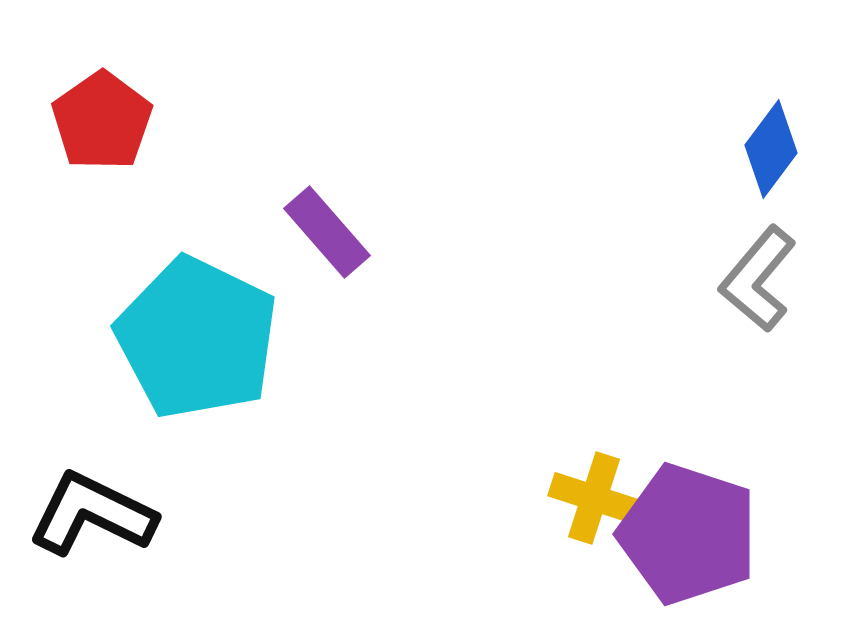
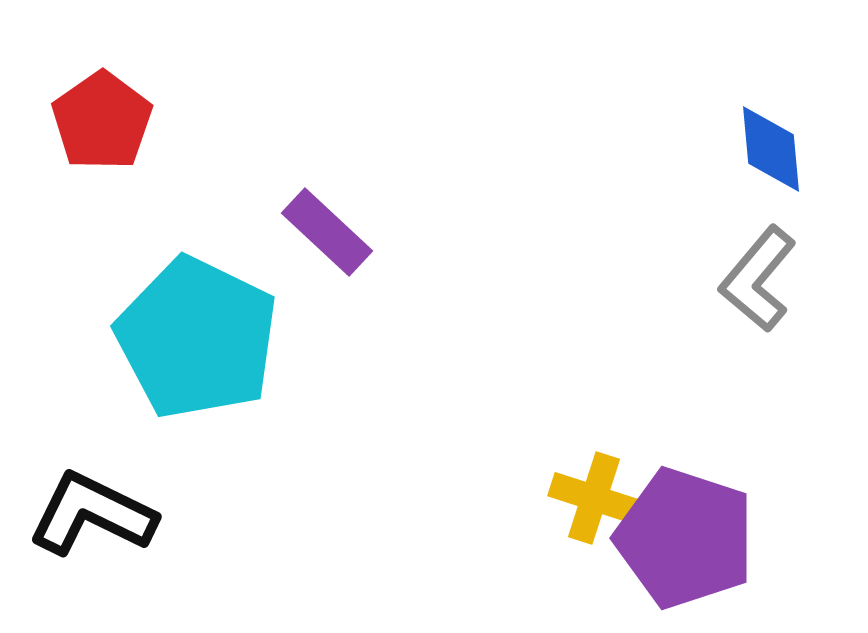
blue diamond: rotated 42 degrees counterclockwise
purple rectangle: rotated 6 degrees counterclockwise
purple pentagon: moved 3 px left, 4 px down
